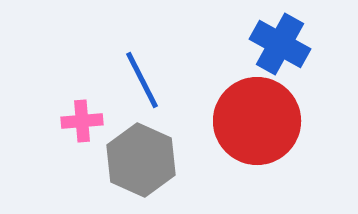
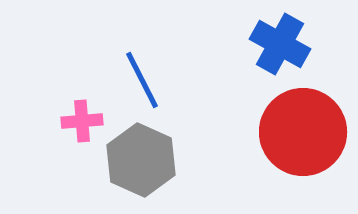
red circle: moved 46 px right, 11 px down
